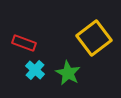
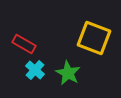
yellow square: rotated 32 degrees counterclockwise
red rectangle: moved 1 px down; rotated 10 degrees clockwise
